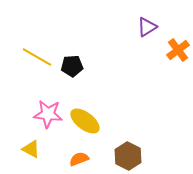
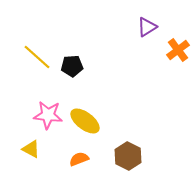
yellow line: rotated 12 degrees clockwise
pink star: moved 1 px down
